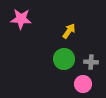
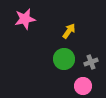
pink star: moved 4 px right; rotated 15 degrees counterclockwise
gray cross: rotated 24 degrees counterclockwise
pink circle: moved 2 px down
